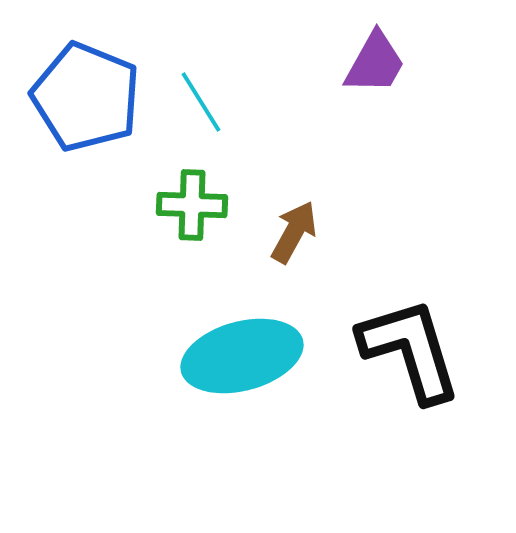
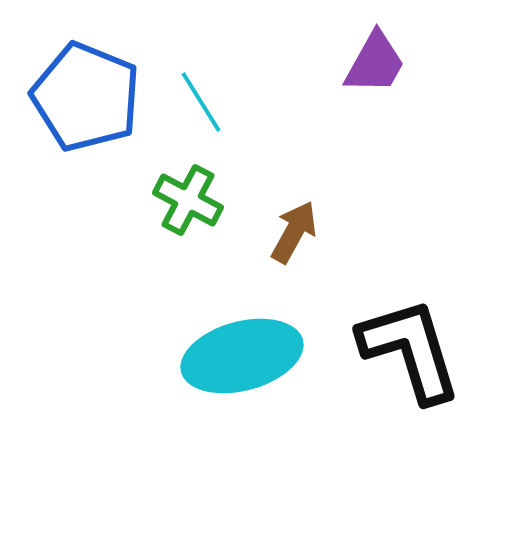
green cross: moved 4 px left, 5 px up; rotated 26 degrees clockwise
